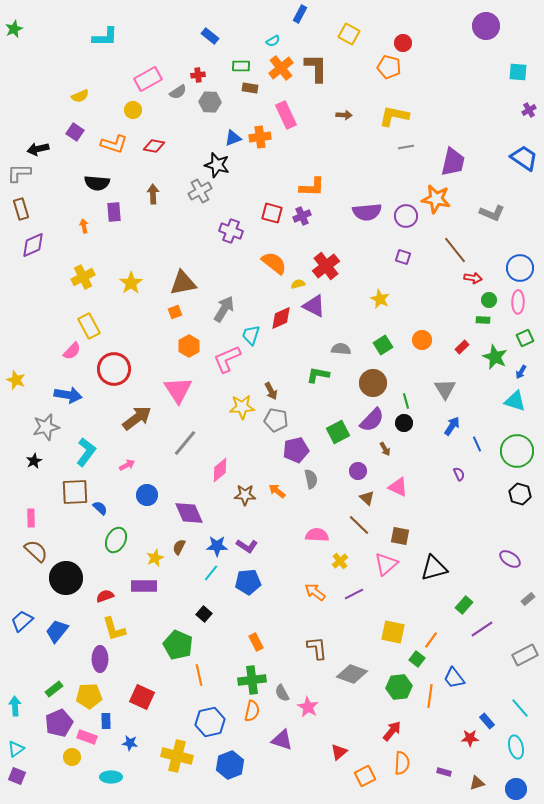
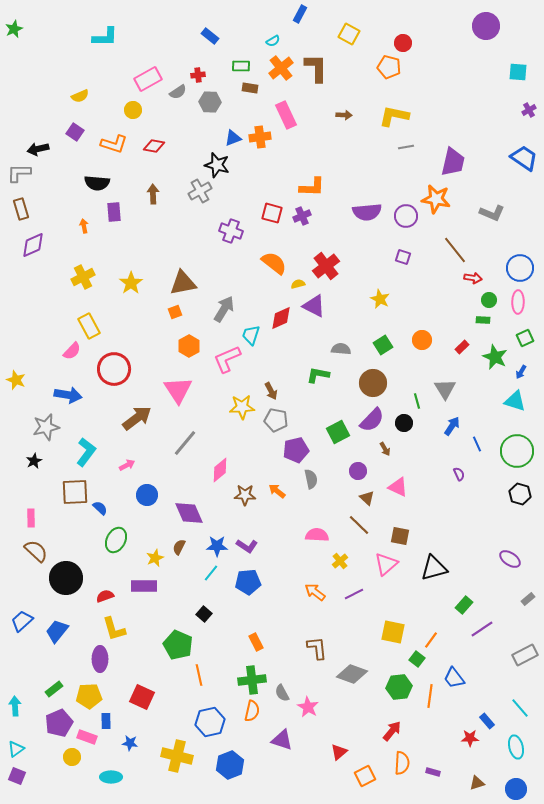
green line at (406, 401): moved 11 px right
purple rectangle at (444, 772): moved 11 px left
